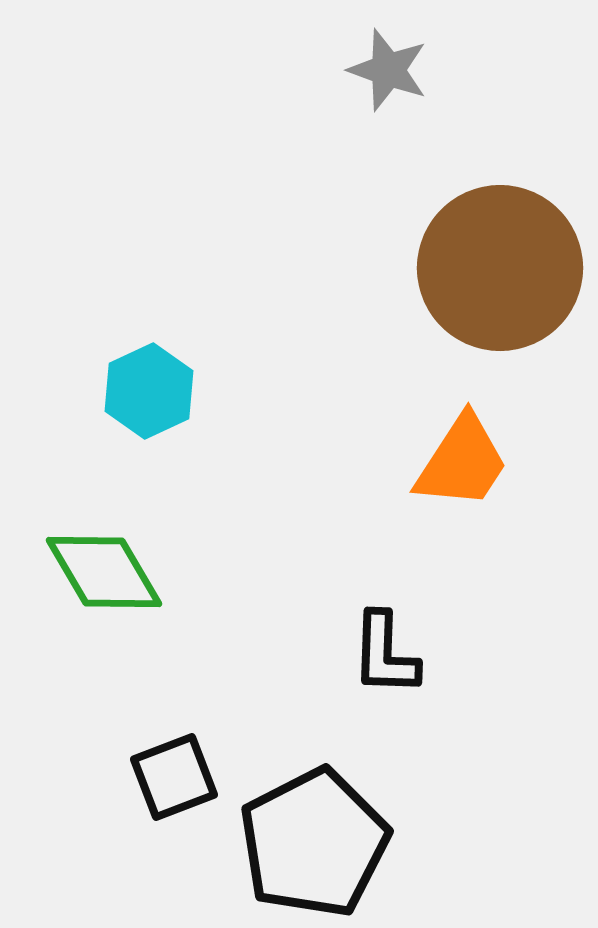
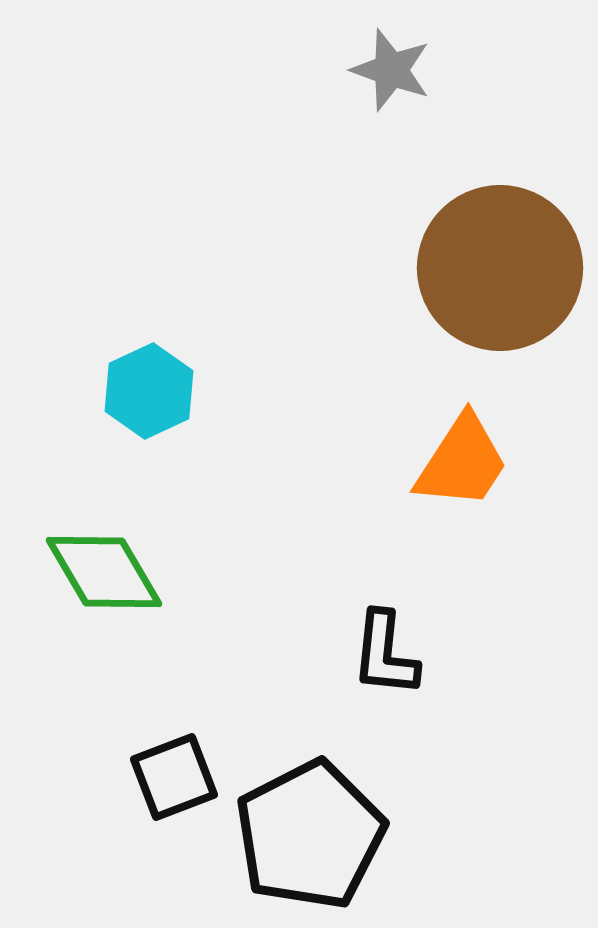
gray star: moved 3 px right
black L-shape: rotated 4 degrees clockwise
black pentagon: moved 4 px left, 8 px up
